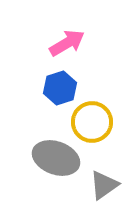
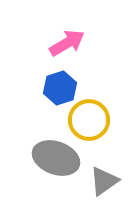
yellow circle: moved 3 px left, 2 px up
gray triangle: moved 4 px up
